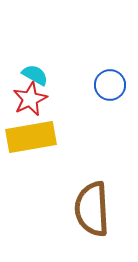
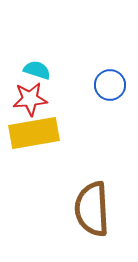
cyan semicircle: moved 2 px right, 5 px up; rotated 12 degrees counterclockwise
red star: rotated 20 degrees clockwise
yellow rectangle: moved 3 px right, 4 px up
